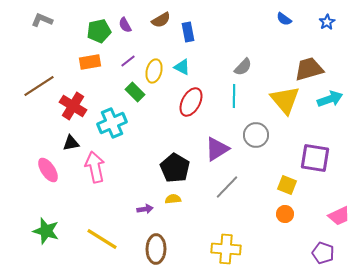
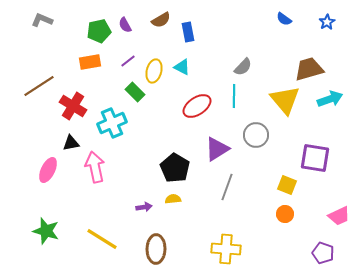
red ellipse: moved 6 px right, 4 px down; rotated 28 degrees clockwise
pink ellipse: rotated 60 degrees clockwise
gray line: rotated 24 degrees counterclockwise
purple arrow: moved 1 px left, 2 px up
